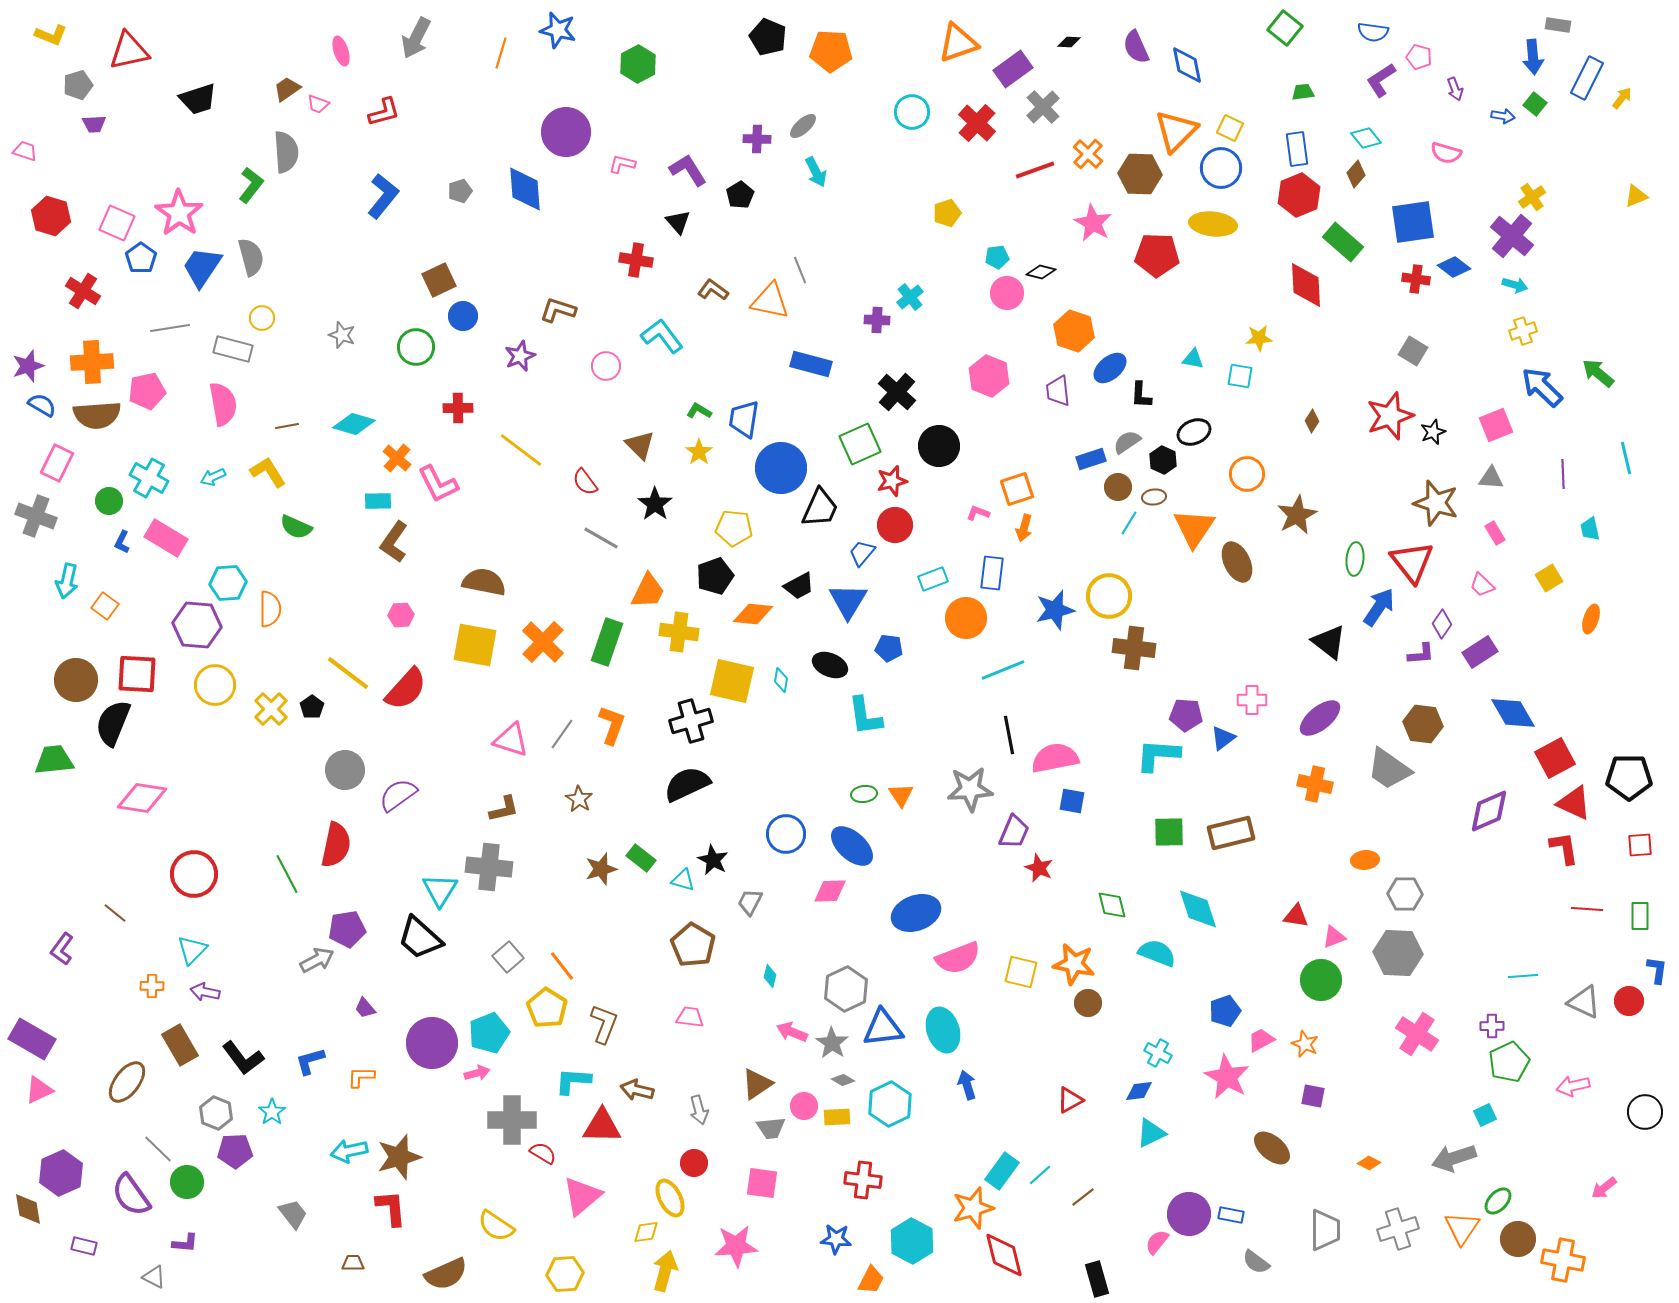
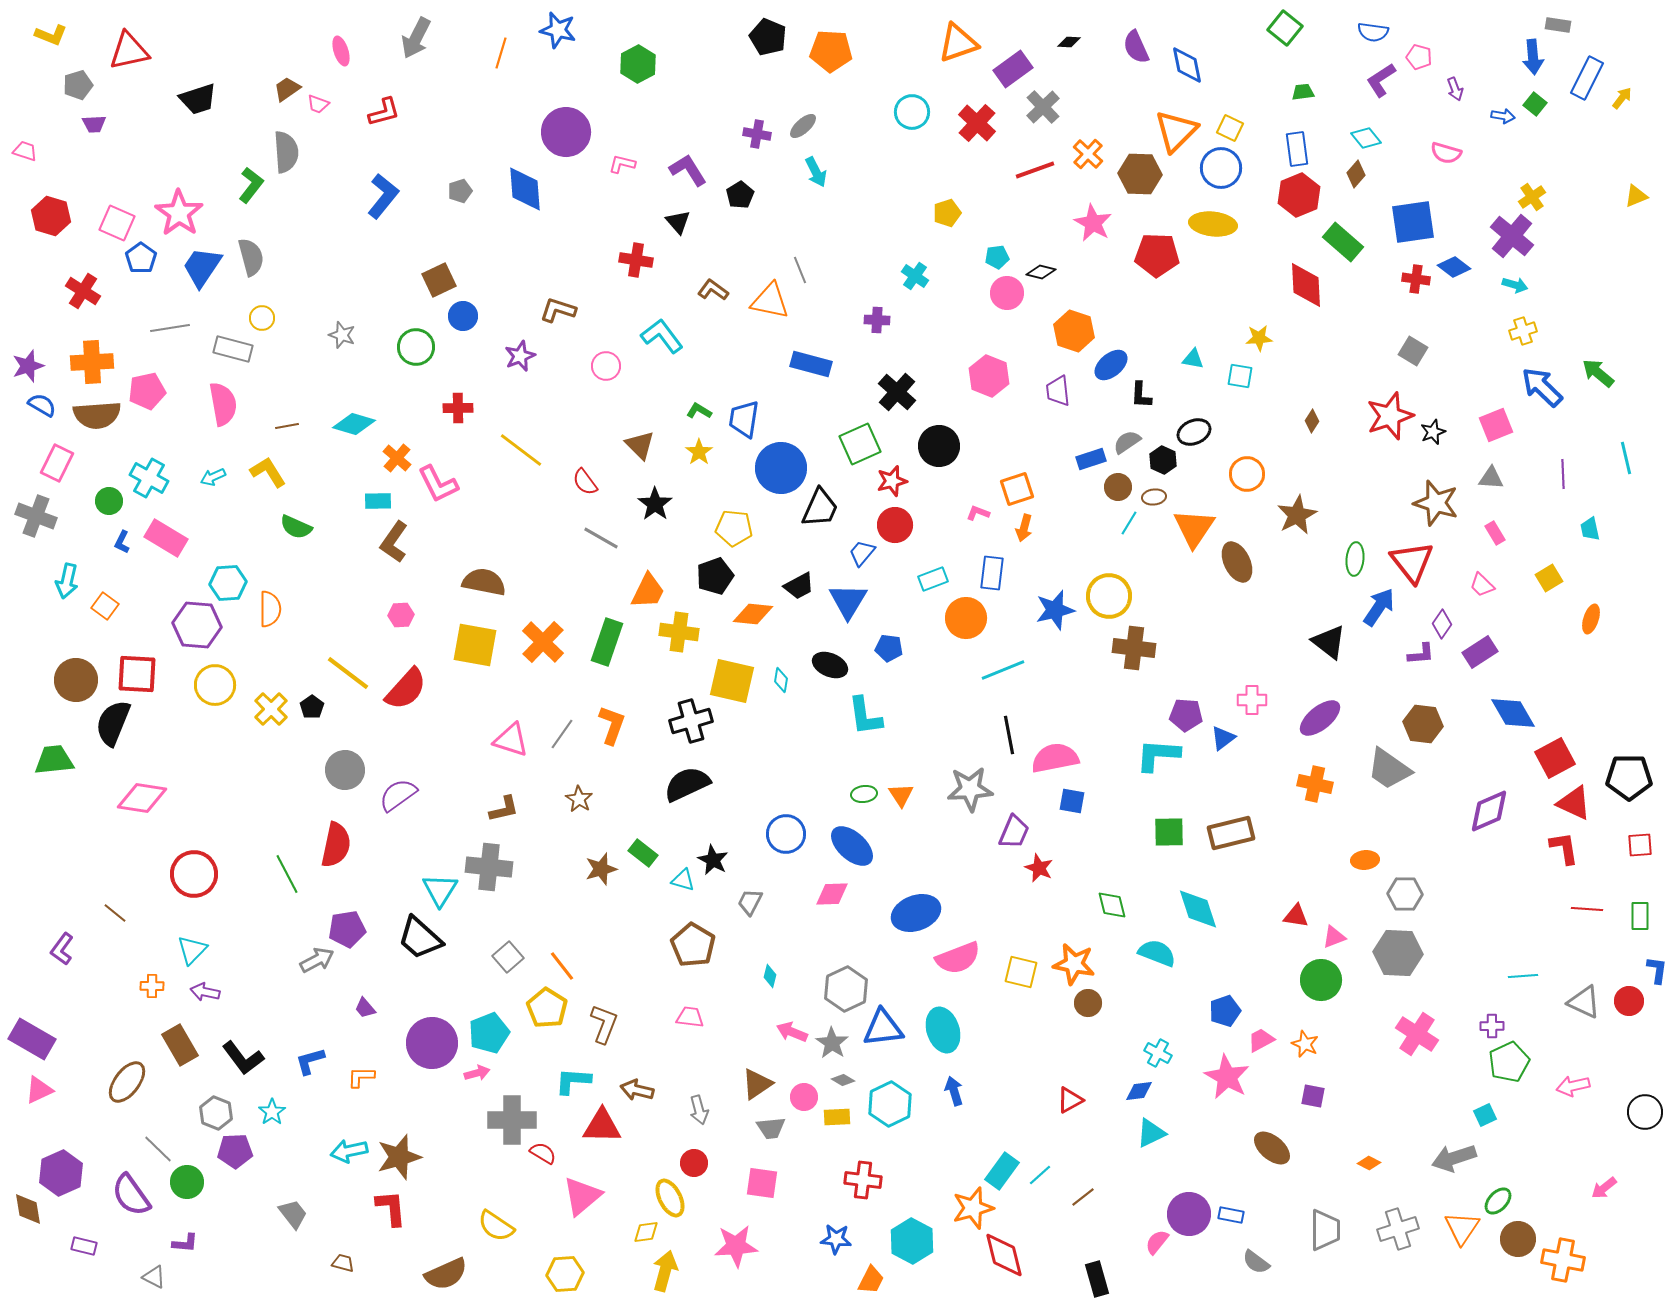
purple cross at (757, 139): moved 5 px up; rotated 8 degrees clockwise
cyan cross at (910, 297): moved 5 px right, 21 px up; rotated 16 degrees counterclockwise
blue ellipse at (1110, 368): moved 1 px right, 3 px up
green rectangle at (641, 858): moved 2 px right, 5 px up
pink diamond at (830, 891): moved 2 px right, 3 px down
blue arrow at (967, 1085): moved 13 px left, 6 px down
pink circle at (804, 1106): moved 9 px up
brown trapezoid at (353, 1263): moved 10 px left; rotated 15 degrees clockwise
